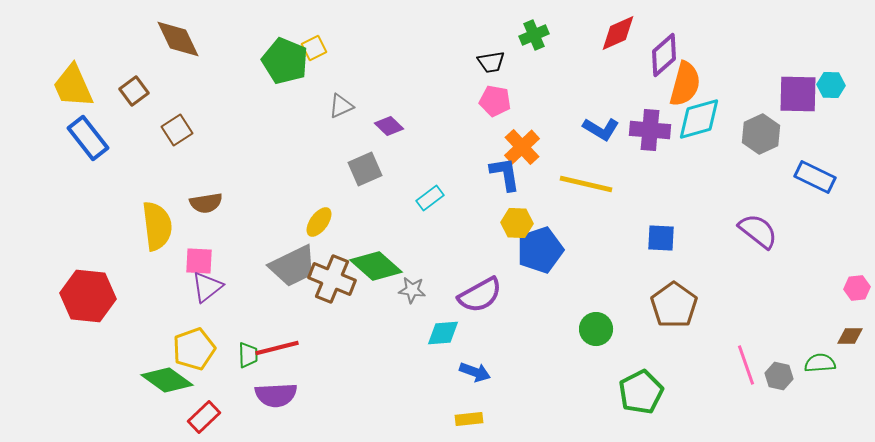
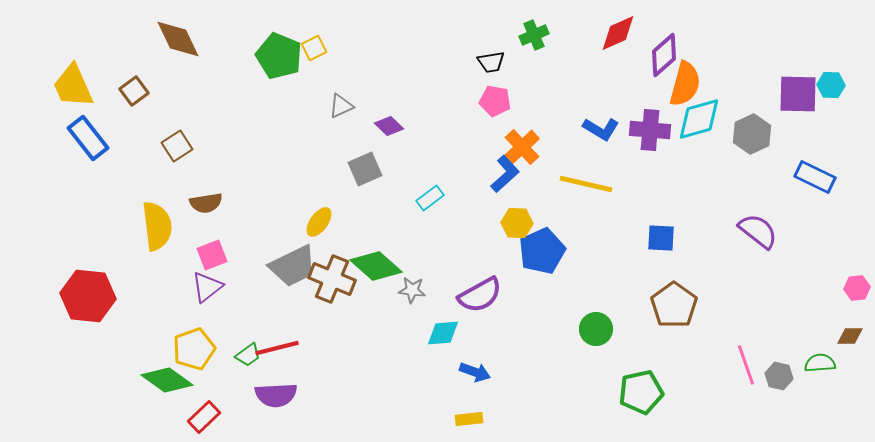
green pentagon at (285, 61): moved 6 px left, 5 px up
brown square at (177, 130): moved 16 px down
gray hexagon at (761, 134): moved 9 px left
blue L-shape at (505, 174): rotated 57 degrees clockwise
blue pentagon at (540, 250): moved 2 px right, 1 px down; rotated 6 degrees counterclockwise
pink square at (199, 261): moved 13 px right, 6 px up; rotated 24 degrees counterclockwise
green trapezoid at (248, 355): rotated 56 degrees clockwise
green pentagon at (641, 392): rotated 15 degrees clockwise
